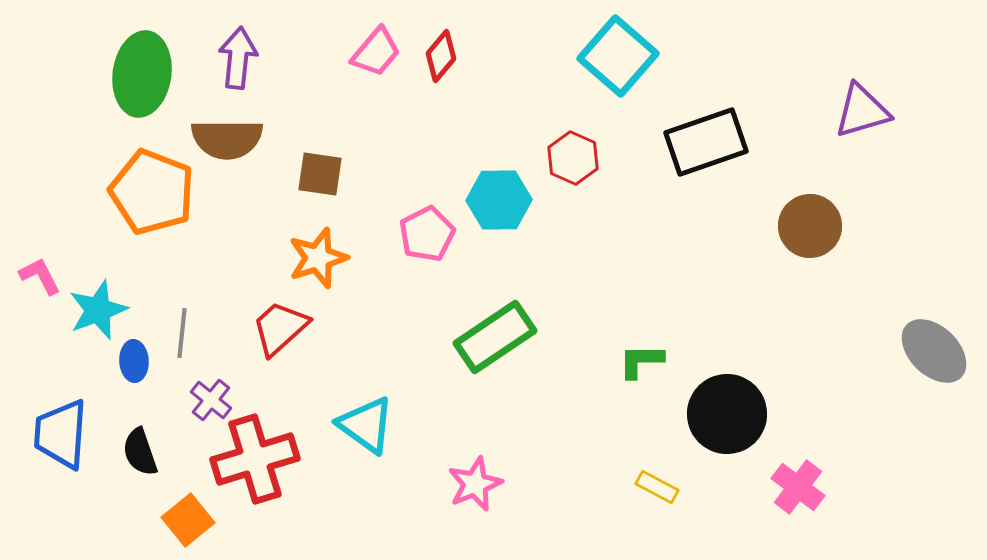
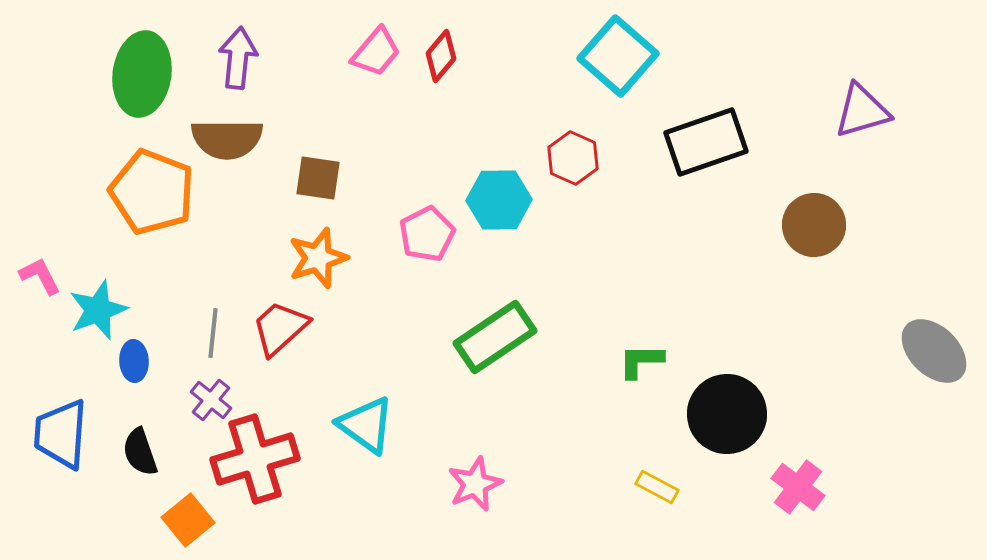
brown square: moved 2 px left, 4 px down
brown circle: moved 4 px right, 1 px up
gray line: moved 31 px right
